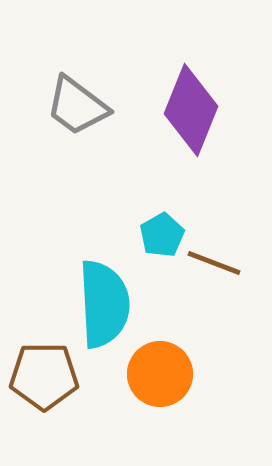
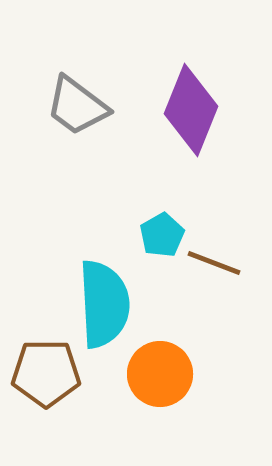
brown pentagon: moved 2 px right, 3 px up
